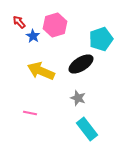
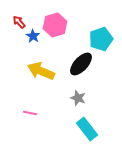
black ellipse: rotated 15 degrees counterclockwise
